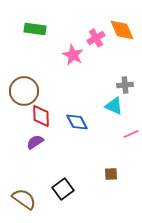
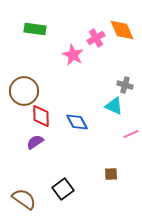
gray cross: rotated 21 degrees clockwise
